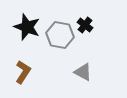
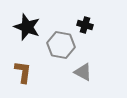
black cross: rotated 21 degrees counterclockwise
gray hexagon: moved 1 px right, 10 px down
brown L-shape: rotated 25 degrees counterclockwise
